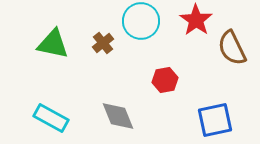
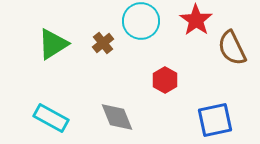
green triangle: rotated 44 degrees counterclockwise
red hexagon: rotated 20 degrees counterclockwise
gray diamond: moved 1 px left, 1 px down
